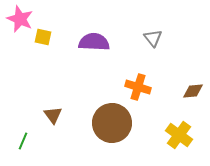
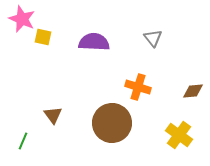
pink star: moved 2 px right
